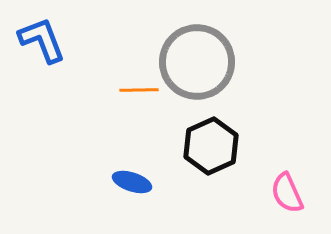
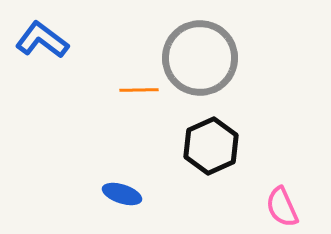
blue L-shape: rotated 32 degrees counterclockwise
gray circle: moved 3 px right, 4 px up
blue ellipse: moved 10 px left, 12 px down
pink semicircle: moved 5 px left, 14 px down
